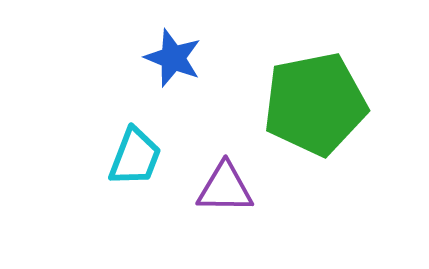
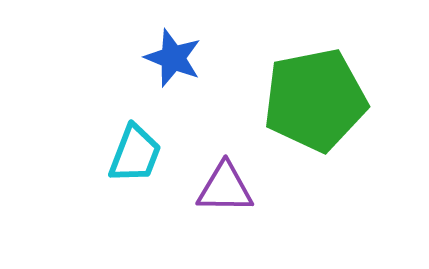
green pentagon: moved 4 px up
cyan trapezoid: moved 3 px up
